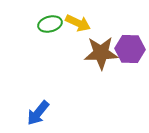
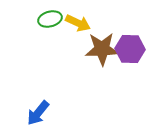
green ellipse: moved 5 px up
brown star: moved 1 px right, 4 px up
